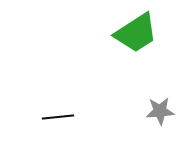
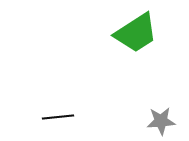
gray star: moved 1 px right, 10 px down
